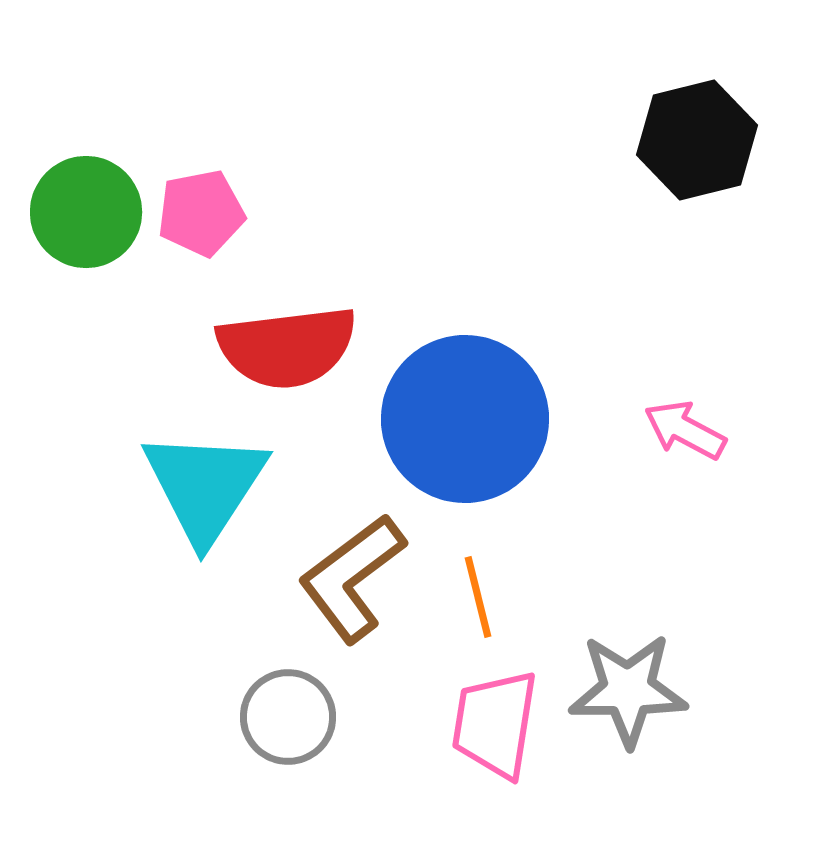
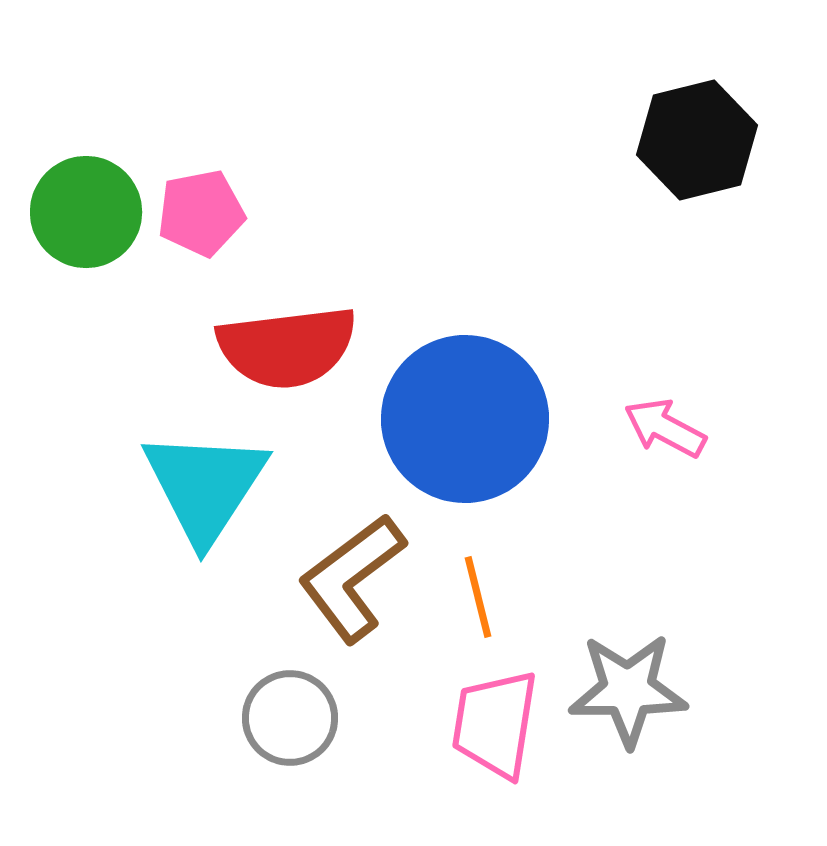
pink arrow: moved 20 px left, 2 px up
gray circle: moved 2 px right, 1 px down
